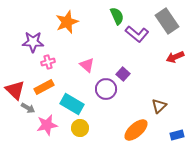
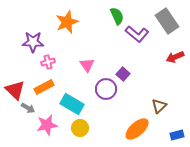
pink triangle: rotated 14 degrees clockwise
orange ellipse: moved 1 px right, 1 px up
